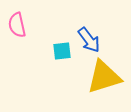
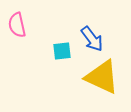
blue arrow: moved 3 px right, 1 px up
yellow triangle: moved 2 px left; rotated 42 degrees clockwise
